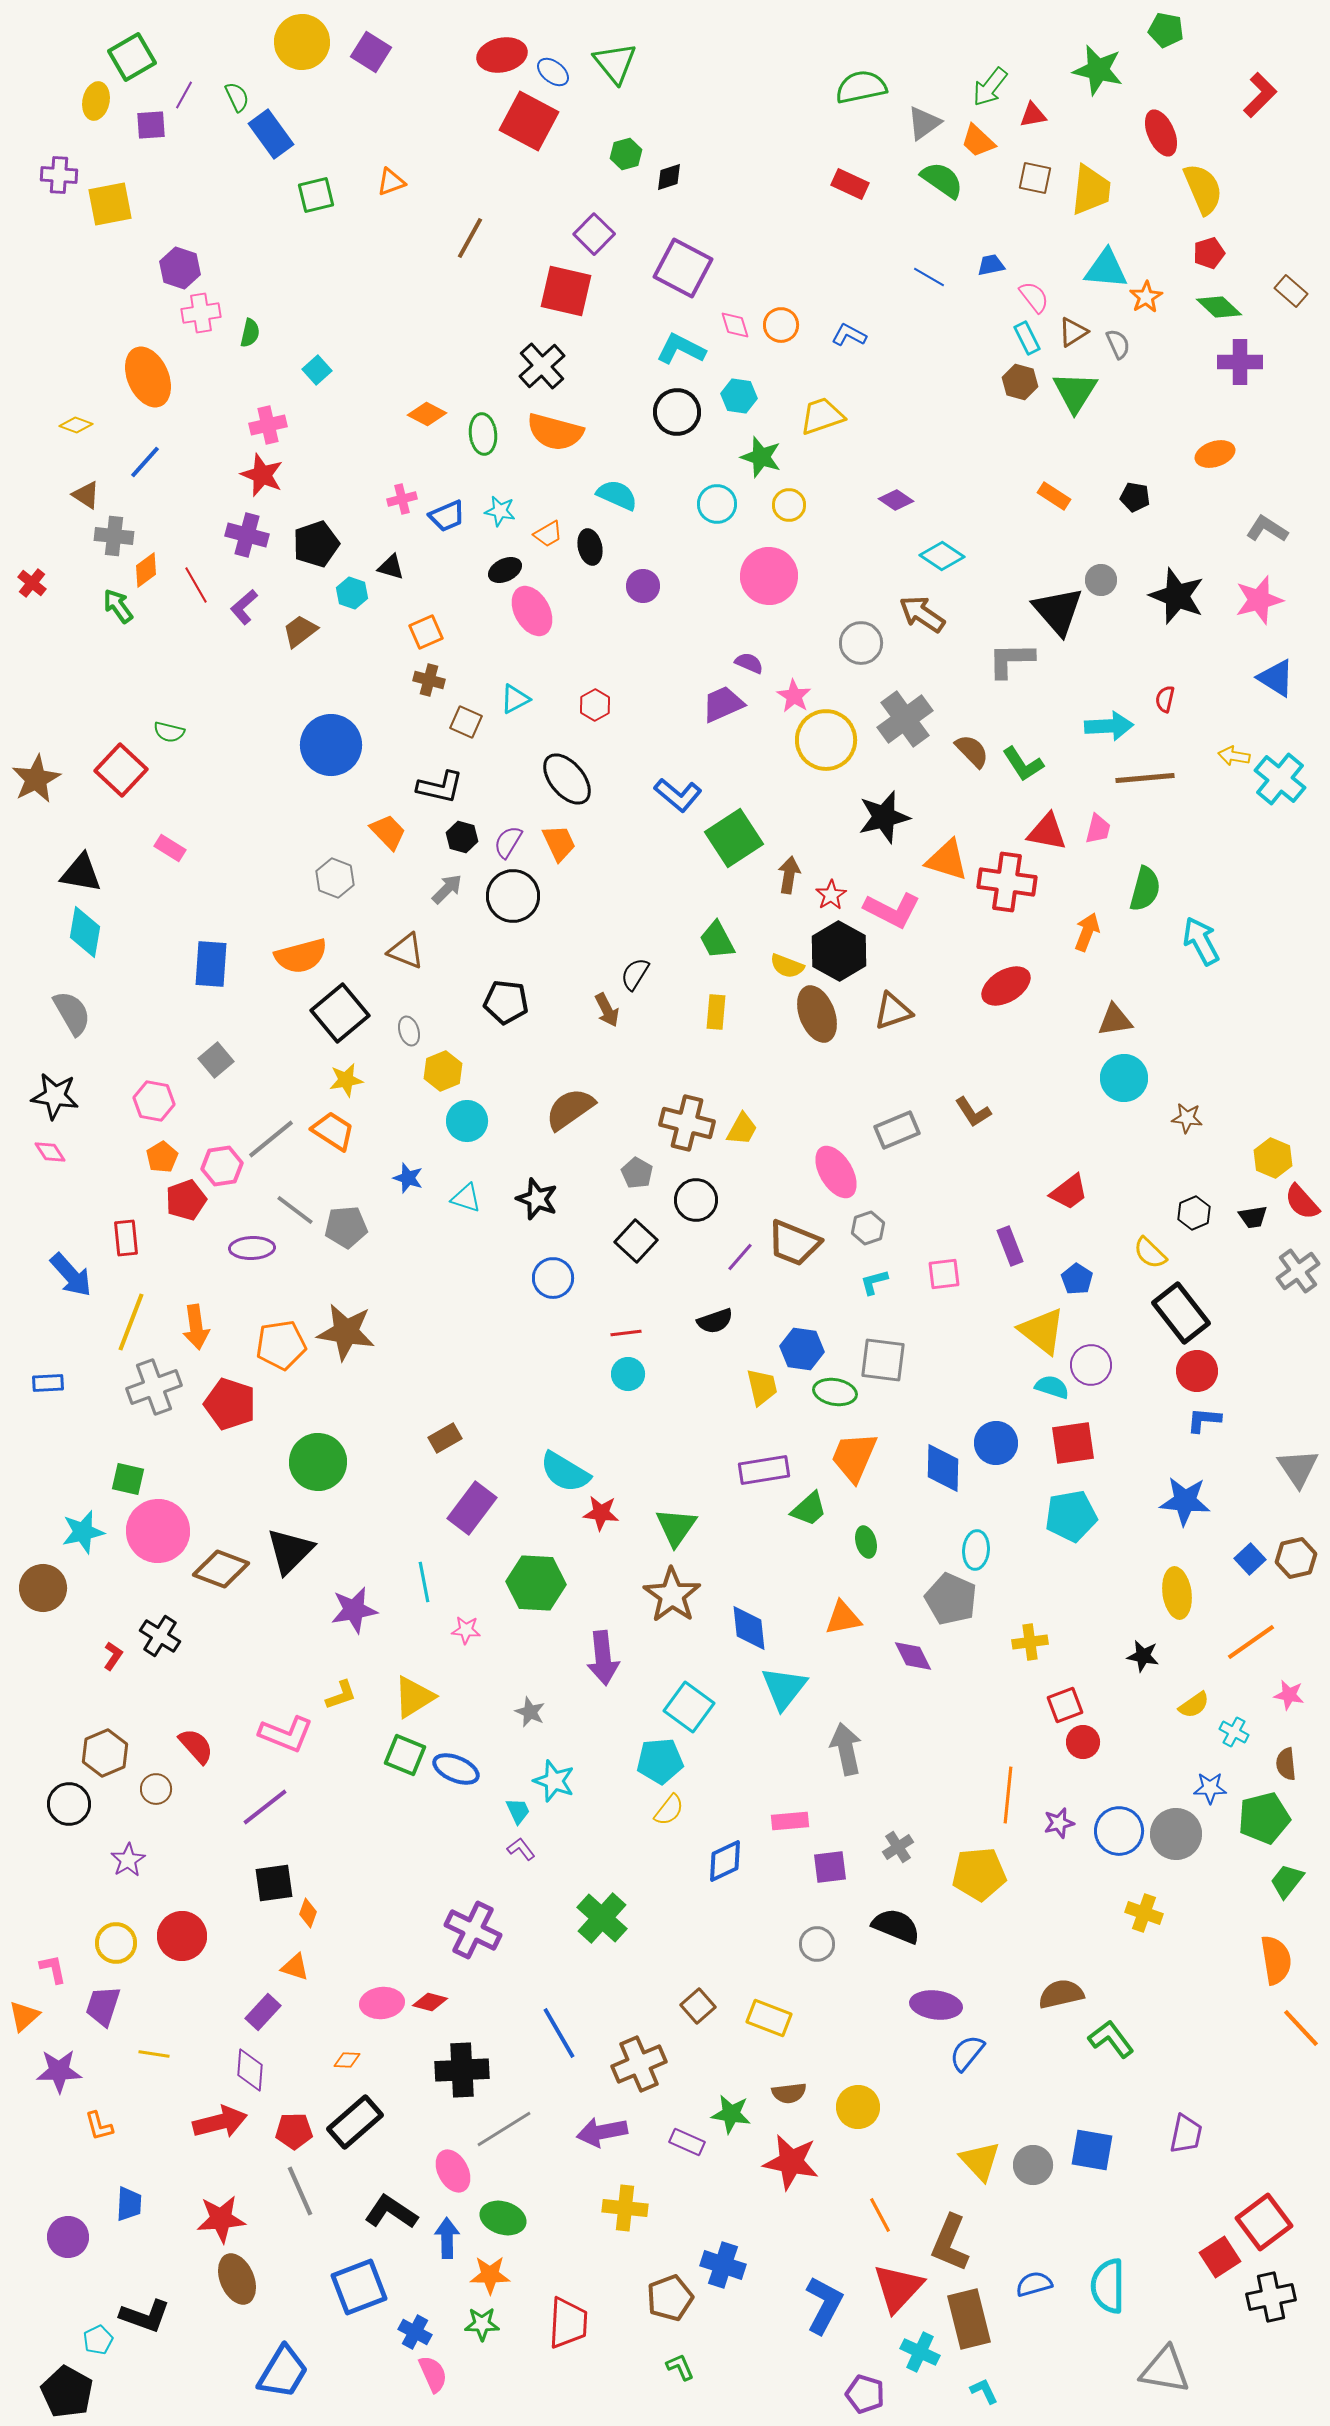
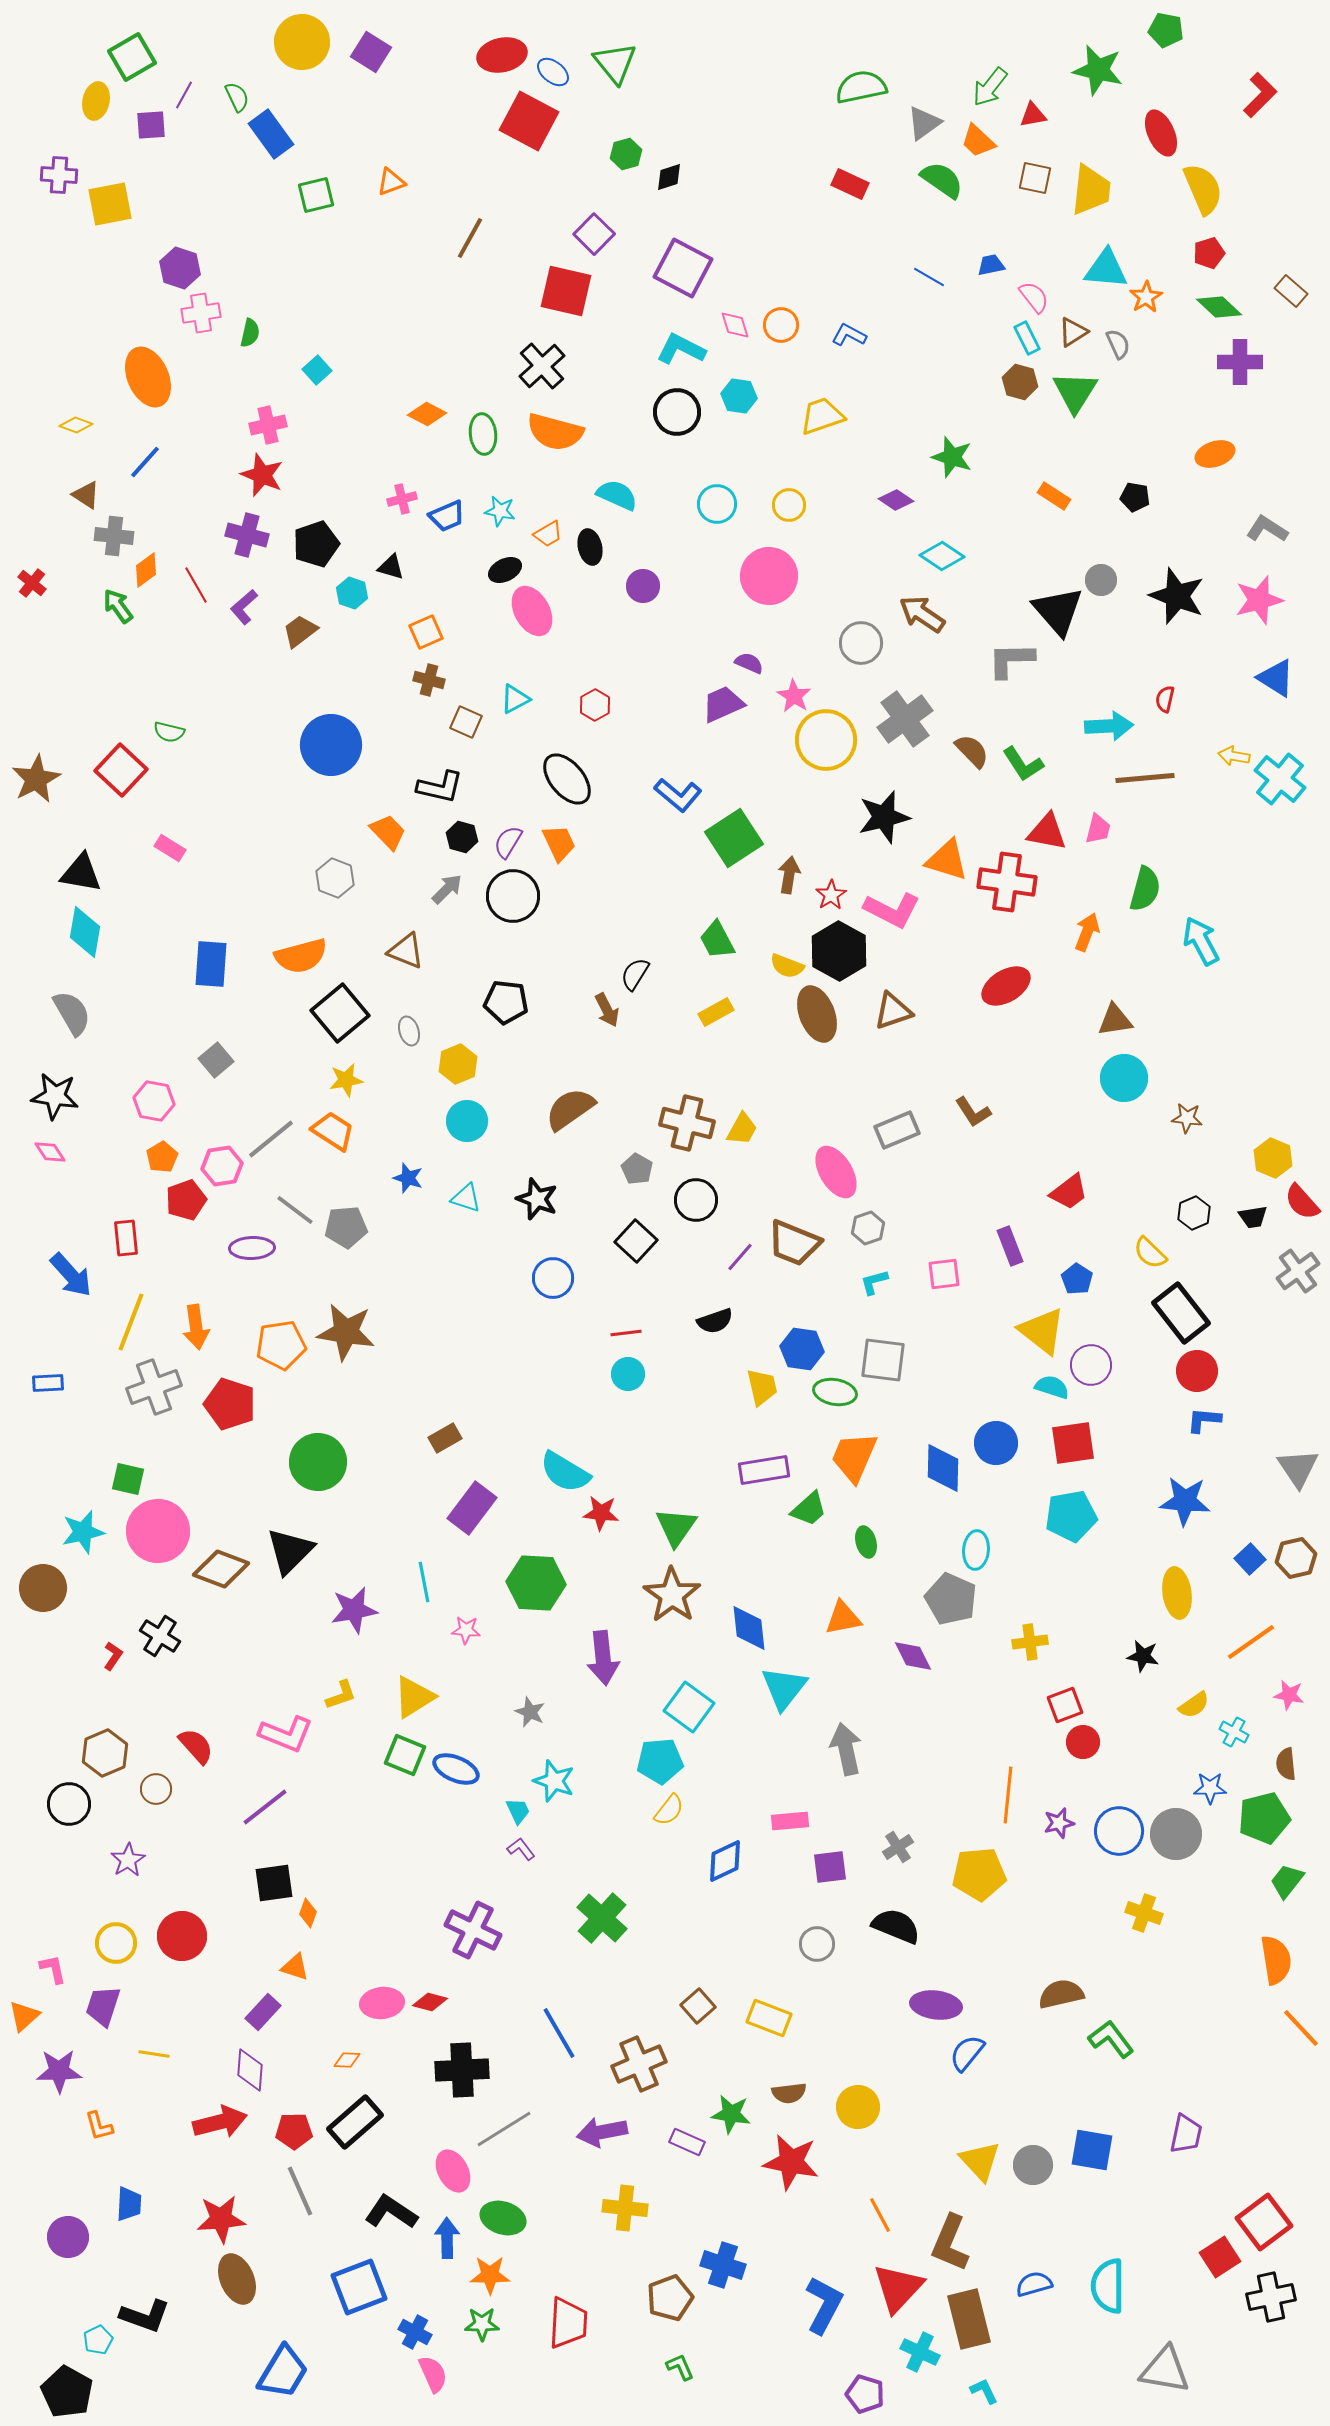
green star at (761, 457): moved 191 px right
yellow rectangle at (716, 1012): rotated 56 degrees clockwise
yellow hexagon at (443, 1071): moved 15 px right, 7 px up
gray pentagon at (637, 1173): moved 4 px up
